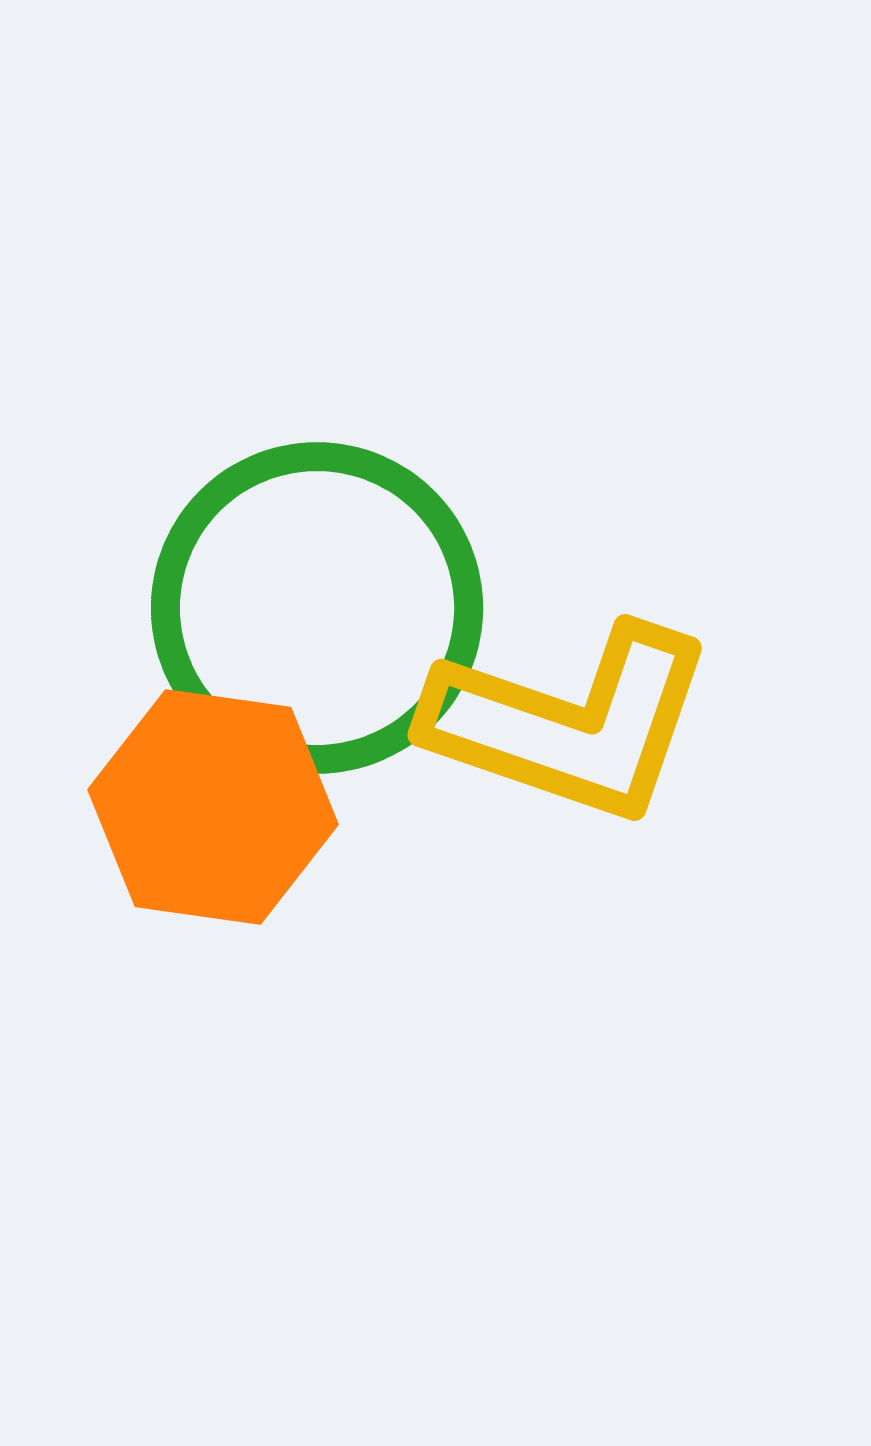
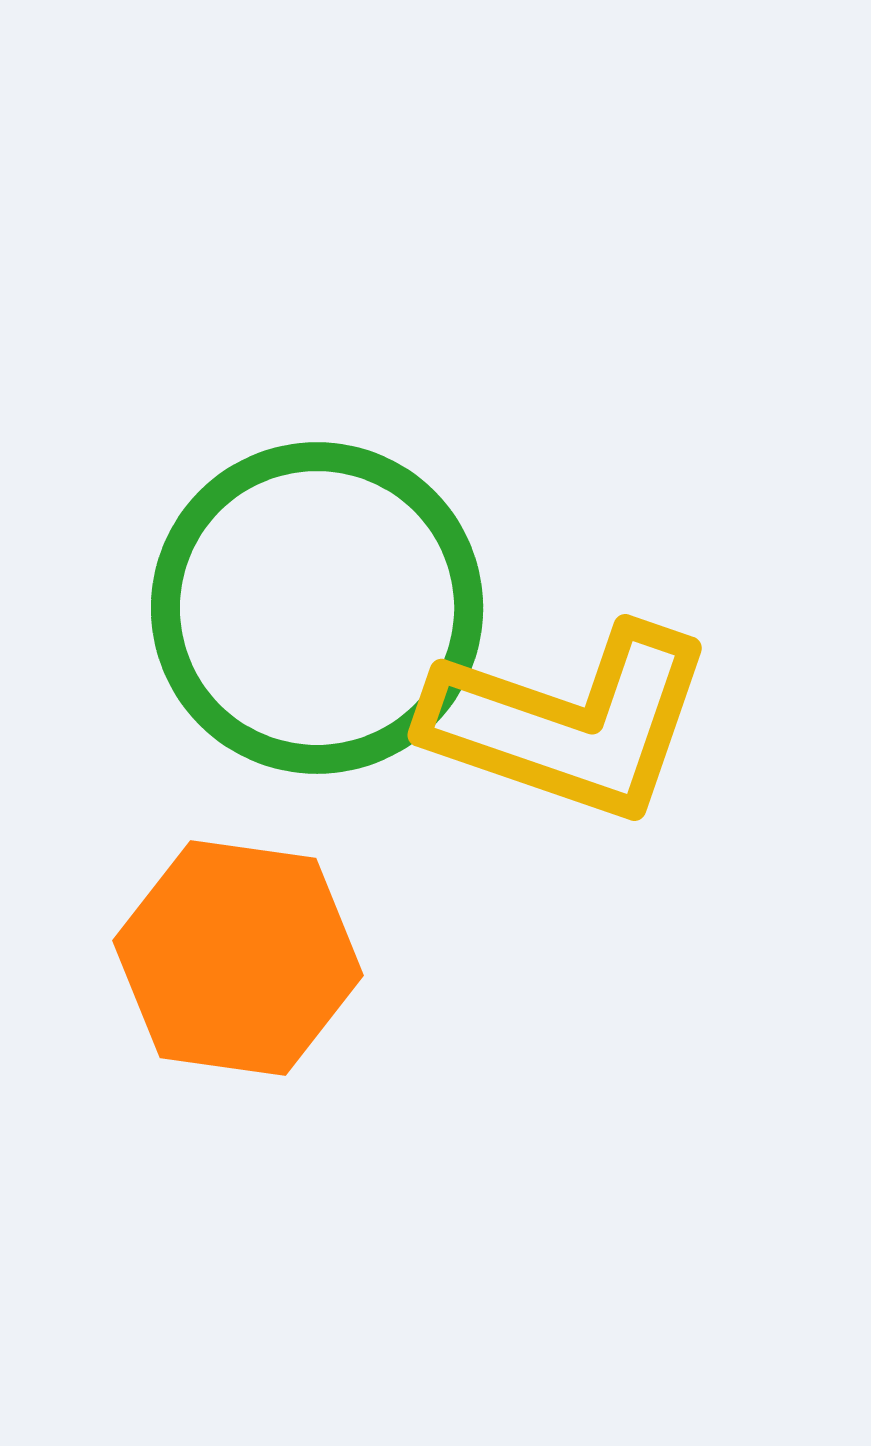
orange hexagon: moved 25 px right, 151 px down
